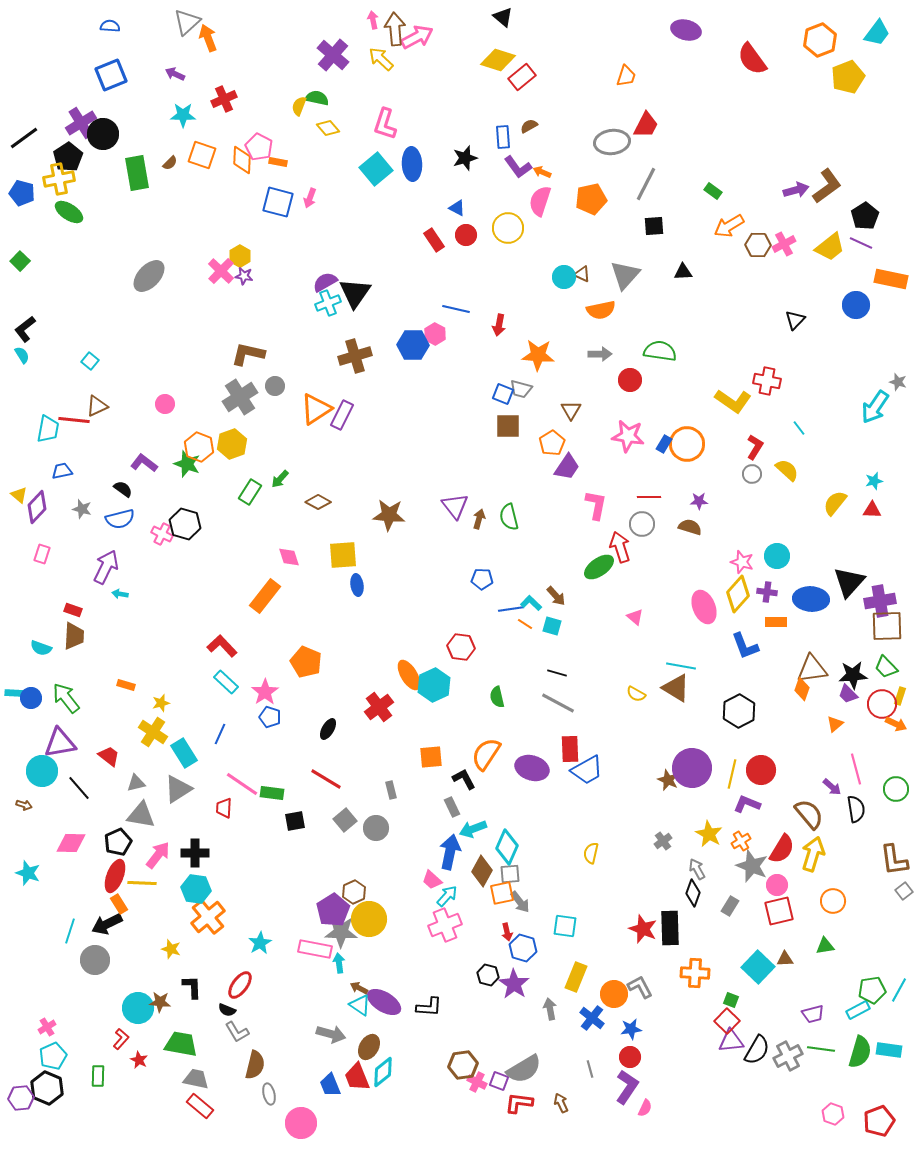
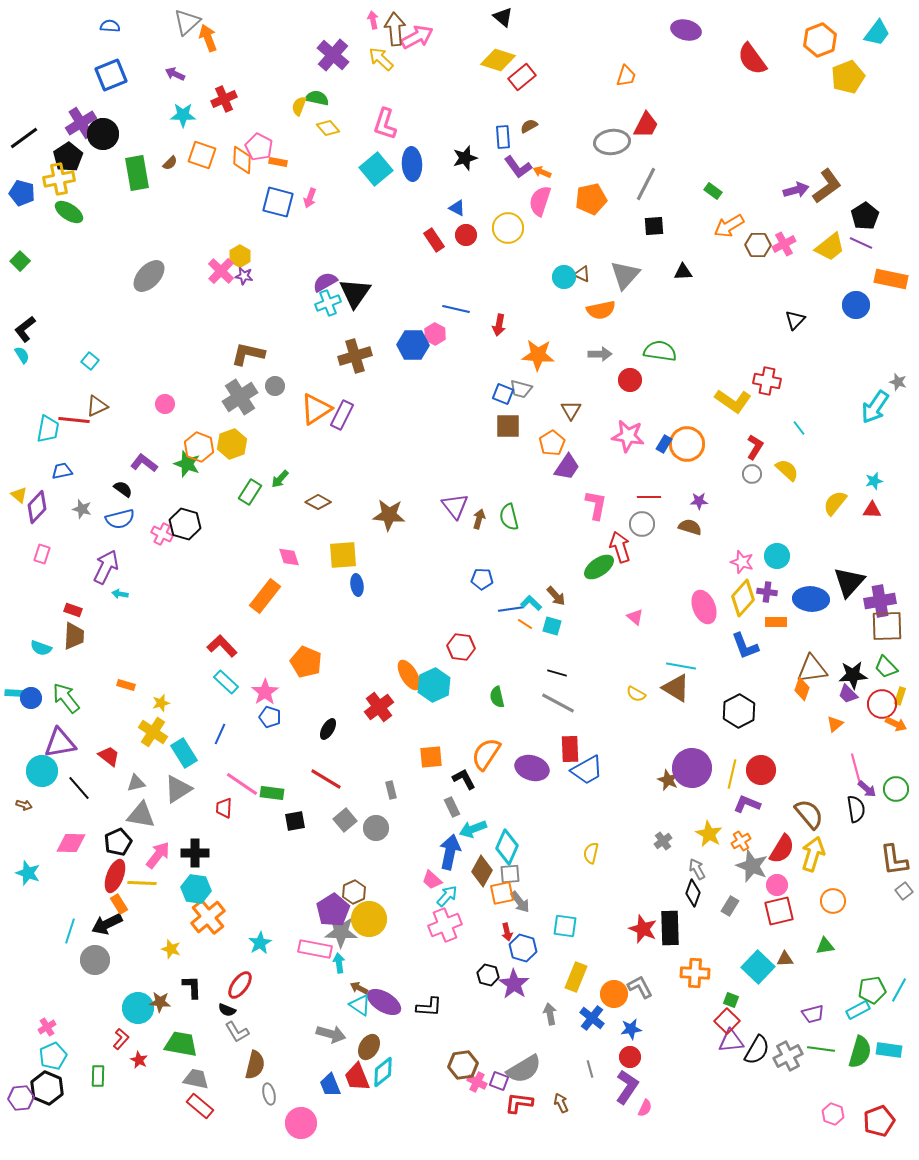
yellow diamond at (738, 594): moved 5 px right, 4 px down
purple arrow at (832, 787): moved 35 px right, 2 px down
gray arrow at (550, 1009): moved 5 px down
